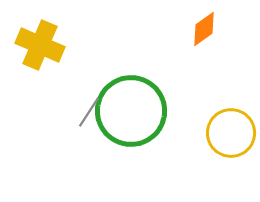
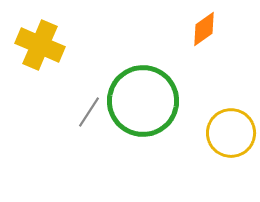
green circle: moved 12 px right, 10 px up
